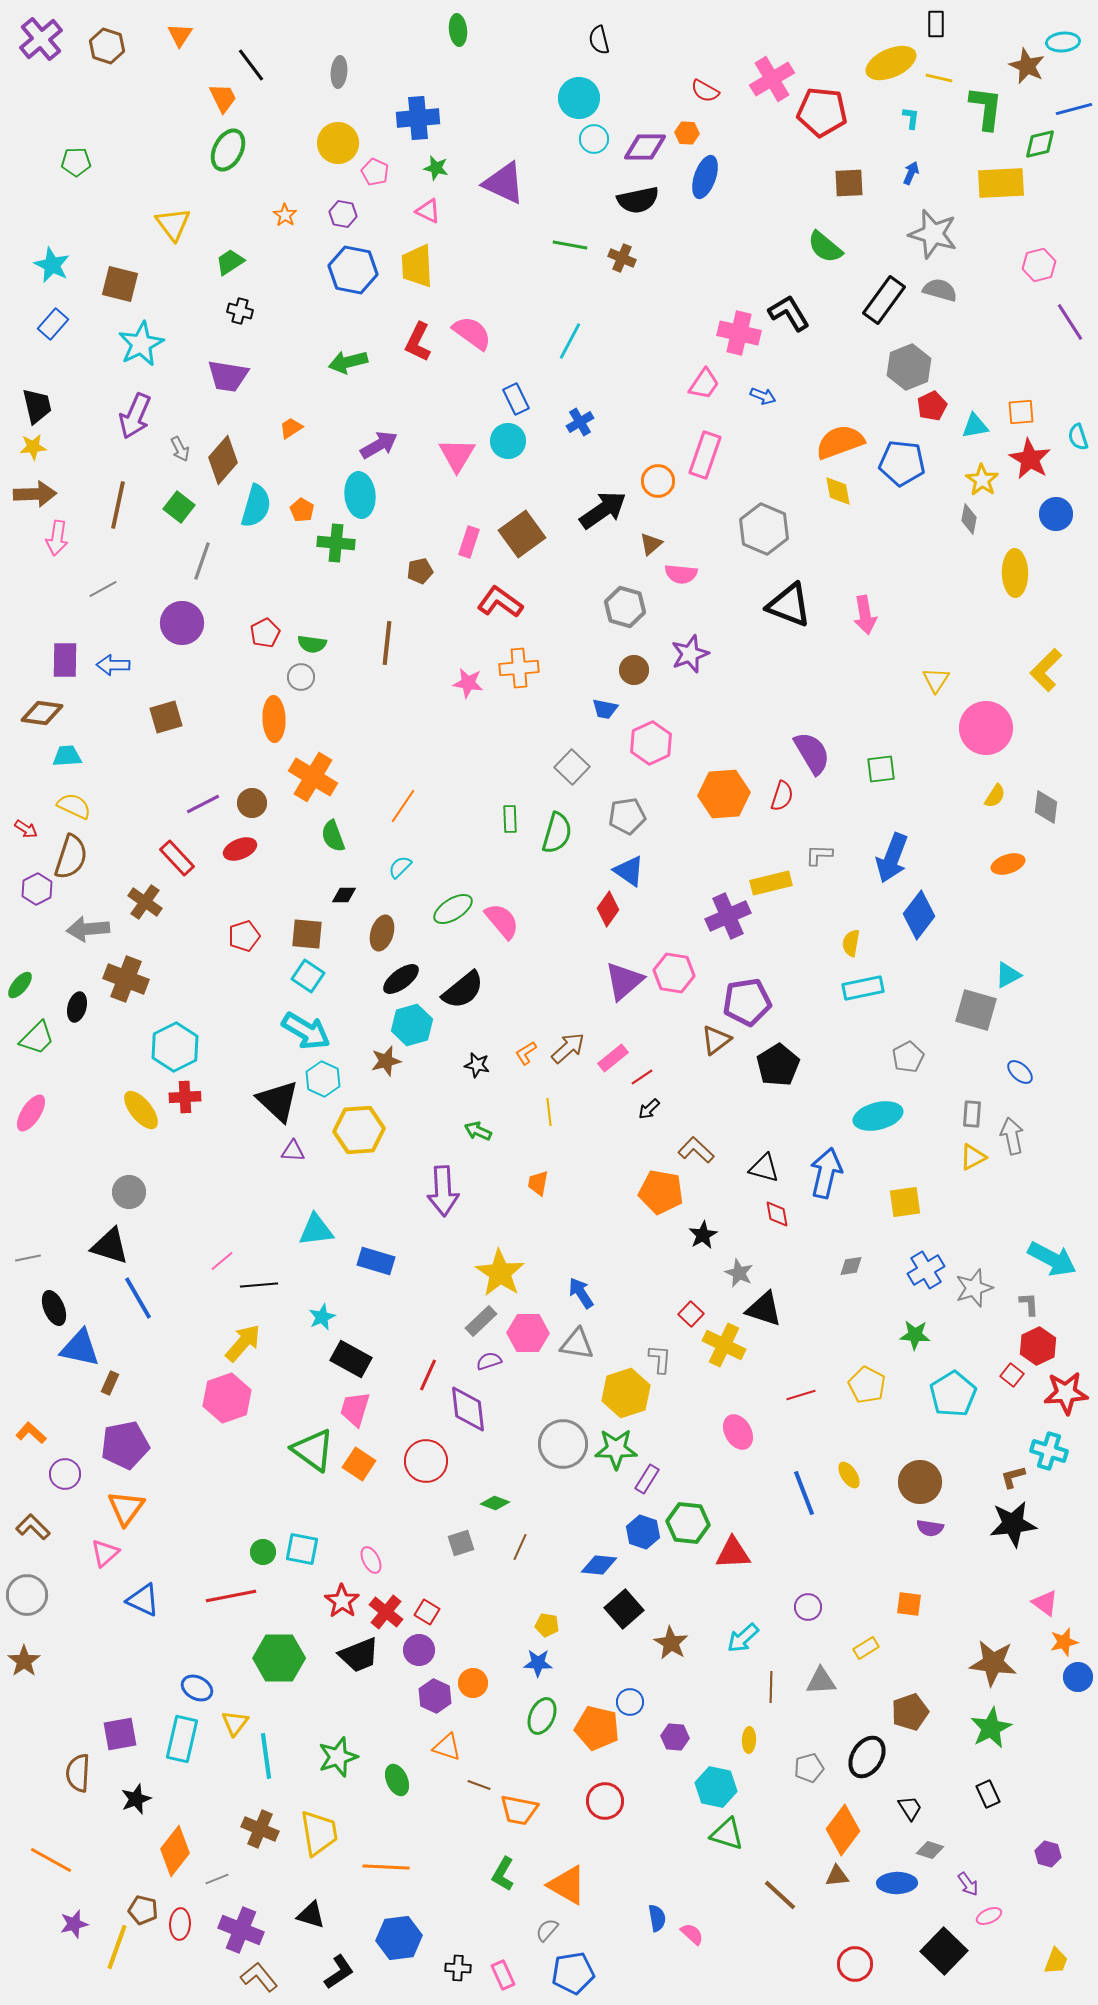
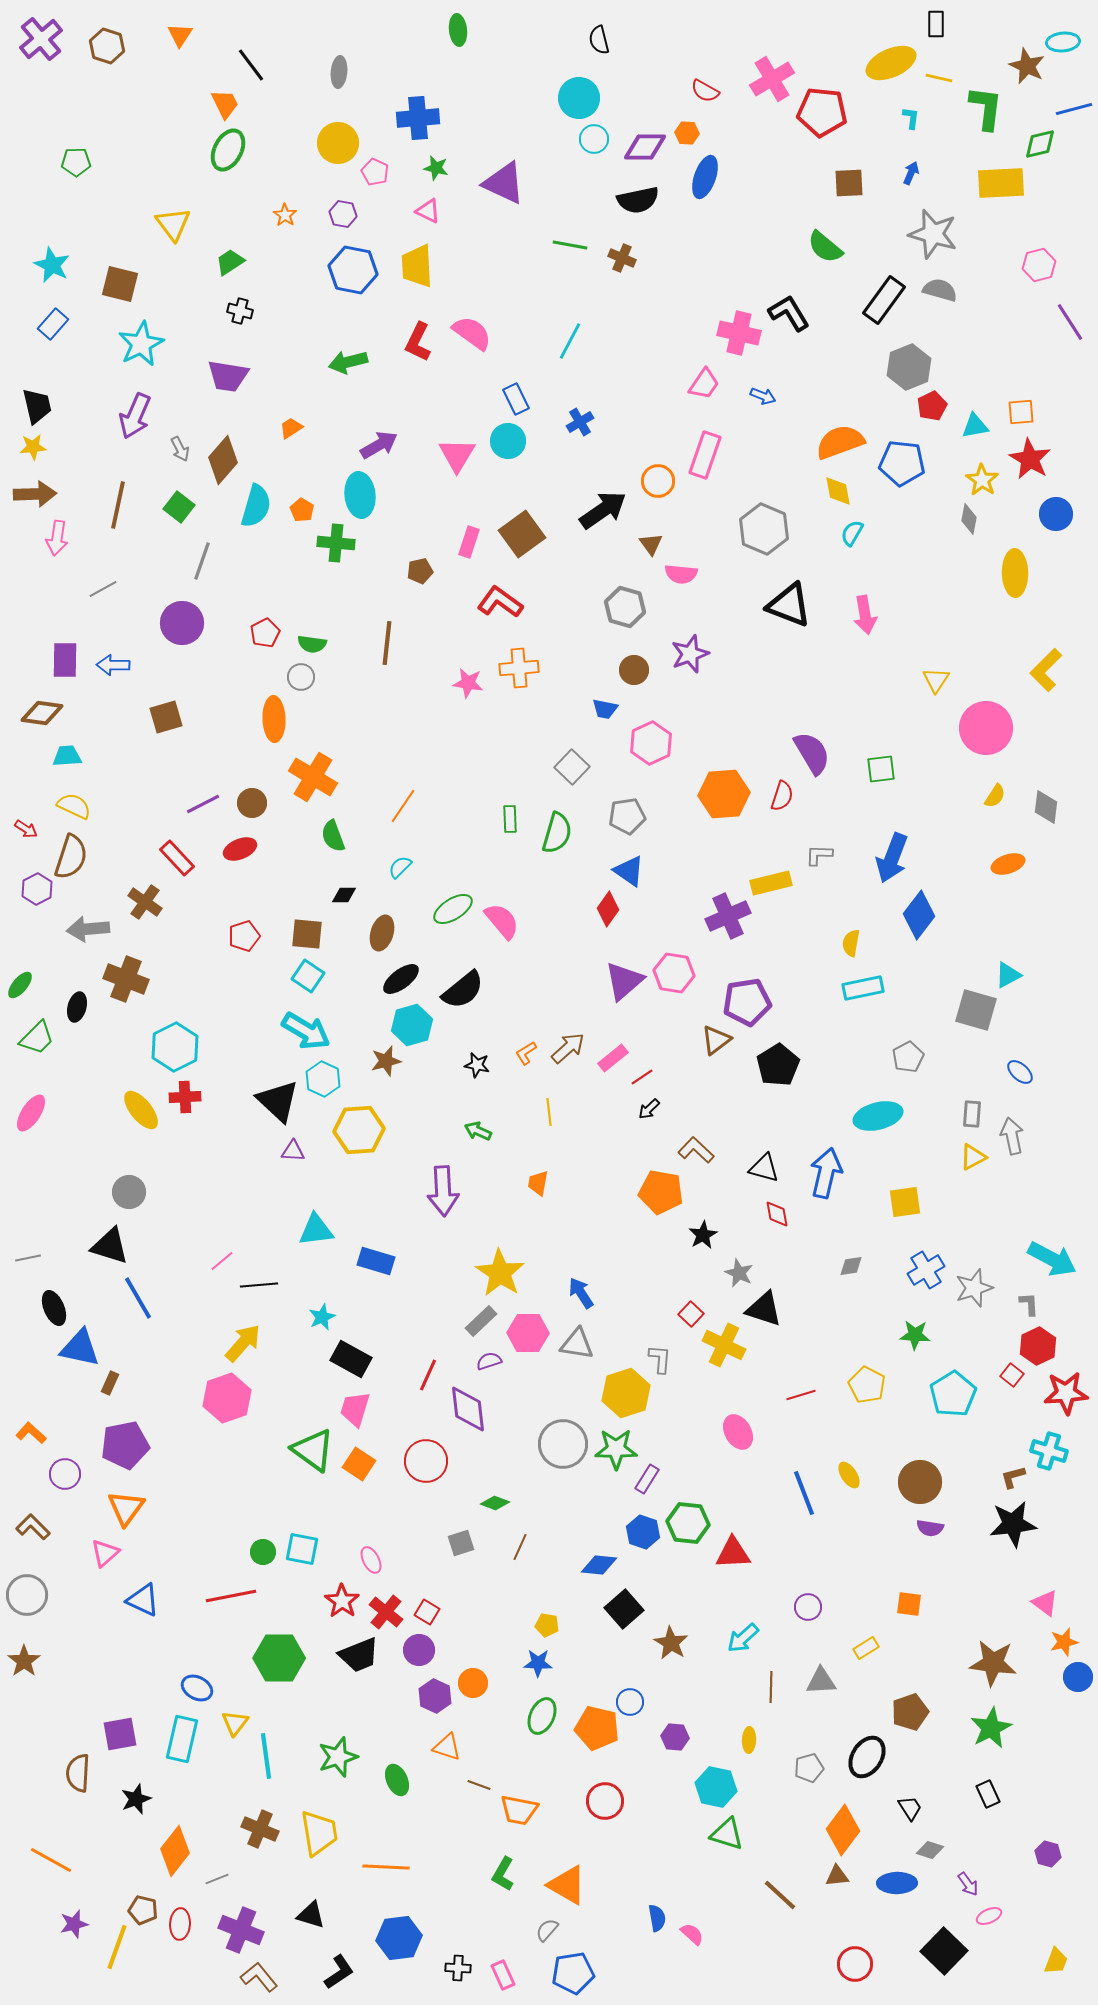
orange trapezoid at (223, 98): moved 2 px right, 6 px down
cyan semicircle at (1078, 437): moved 226 px left, 96 px down; rotated 48 degrees clockwise
brown triangle at (651, 544): rotated 25 degrees counterclockwise
